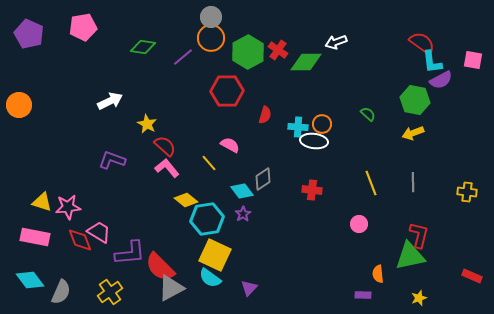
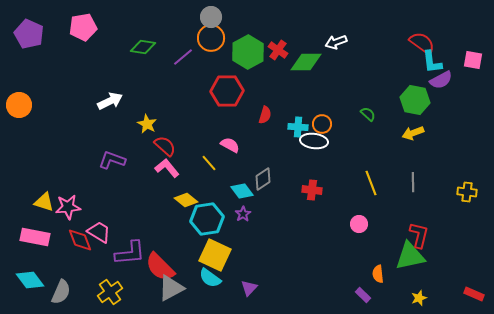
yellow triangle at (42, 202): moved 2 px right
red rectangle at (472, 276): moved 2 px right, 18 px down
purple rectangle at (363, 295): rotated 42 degrees clockwise
